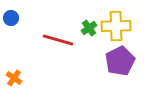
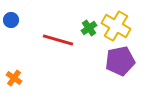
blue circle: moved 2 px down
yellow cross: rotated 32 degrees clockwise
purple pentagon: rotated 16 degrees clockwise
